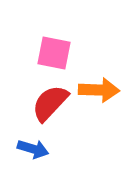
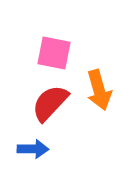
orange arrow: rotated 72 degrees clockwise
blue arrow: rotated 16 degrees counterclockwise
